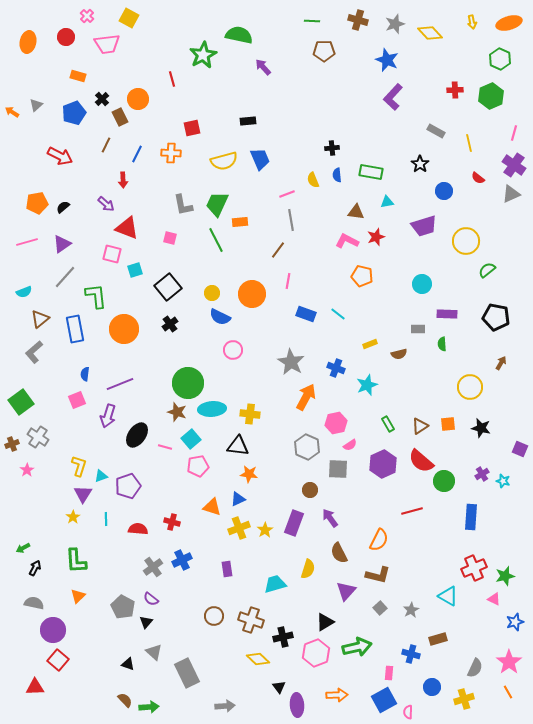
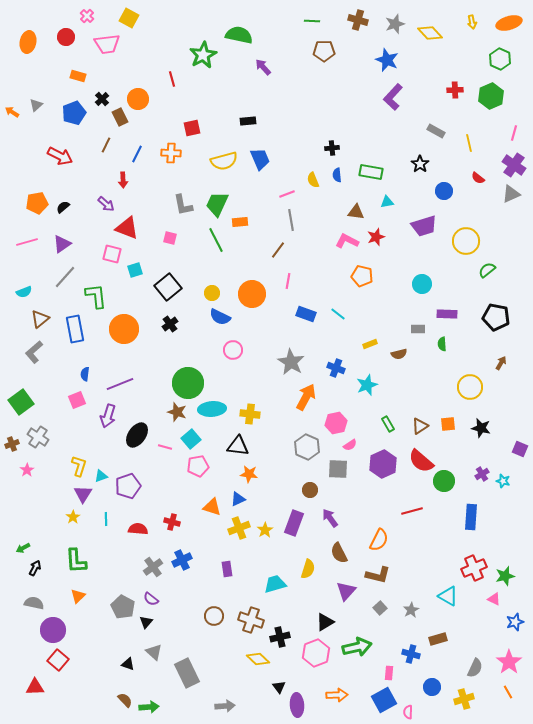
black cross at (283, 637): moved 3 px left
